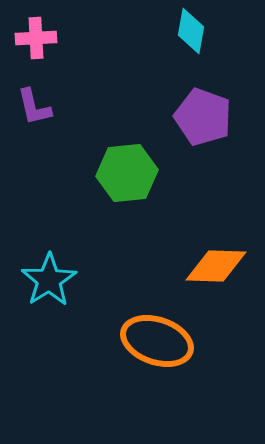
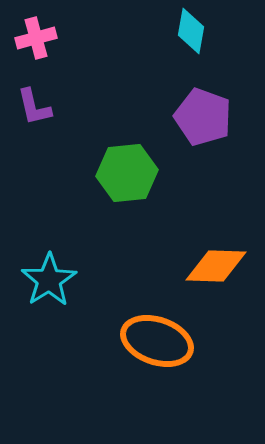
pink cross: rotated 12 degrees counterclockwise
